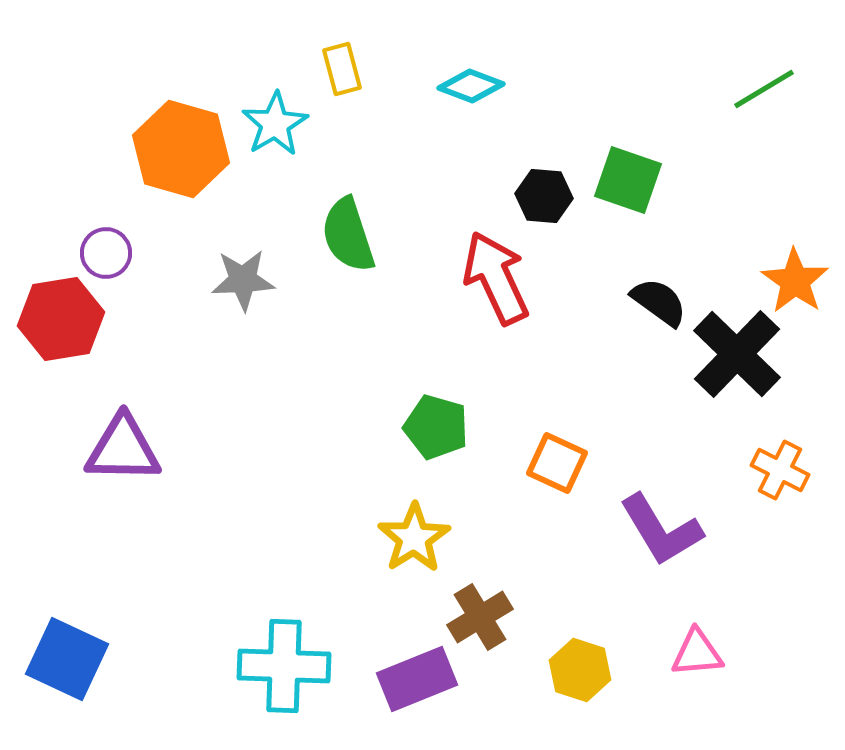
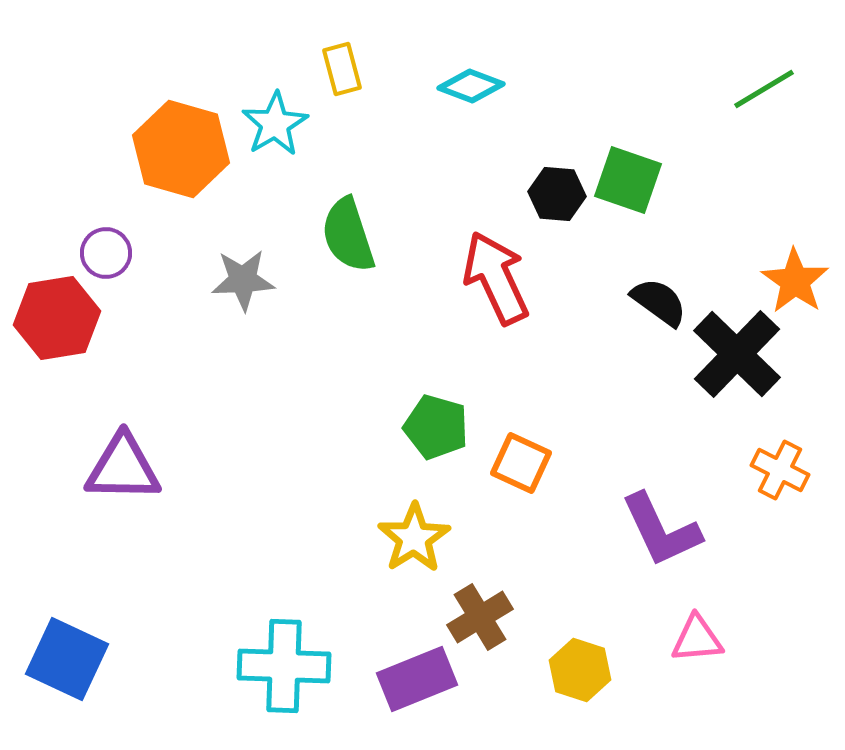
black hexagon: moved 13 px right, 2 px up
red hexagon: moved 4 px left, 1 px up
purple triangle: moved 19 px down
orange square: moved 36 px left
purple L-shape: rotated 6 degrees clockwise
pink triangle: moved 14 px up
